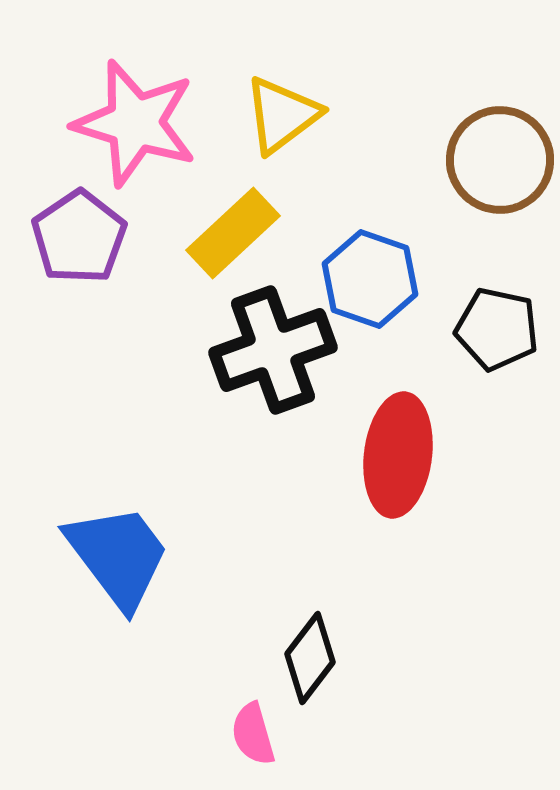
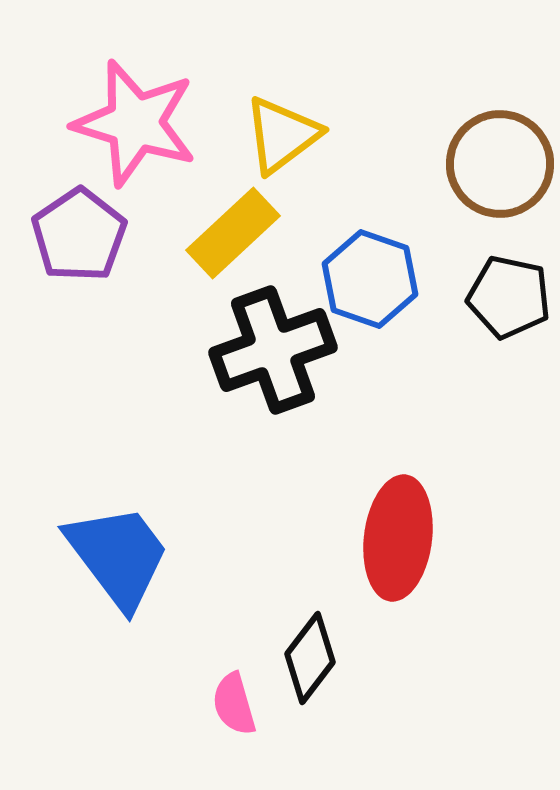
yellow triangle: moved 20 px down
brown circle: moved 4 px down
purple pentagon: moved 2 px up
black pentagon: moved 12 px right, 32 px up
red ellipse: moved 83 px down
pink semicircle: moved 19 px left, 30 px up
